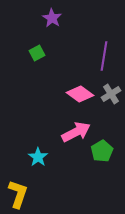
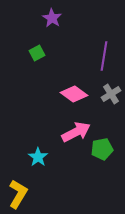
pink diamond: moved 6 px left
green pentagon: moved 2 px up; rotated 20 degrees clockwise
yellow L-shape: rotated 12 degrees clockwise
